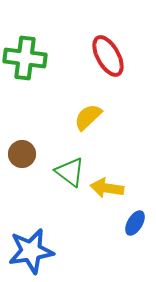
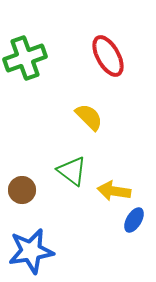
green cross: rotated 27 degrees counterclockwise
yellow semicircle: moved 1 px right; rotated 88 degrees clockwise
brown circle: moved 36 px down
green triangle: moved 2 px right, 1 px up
yellow arrow: moved 7 px right, 3 px down
blue ellipse: moved 1 px left, 3 px up
